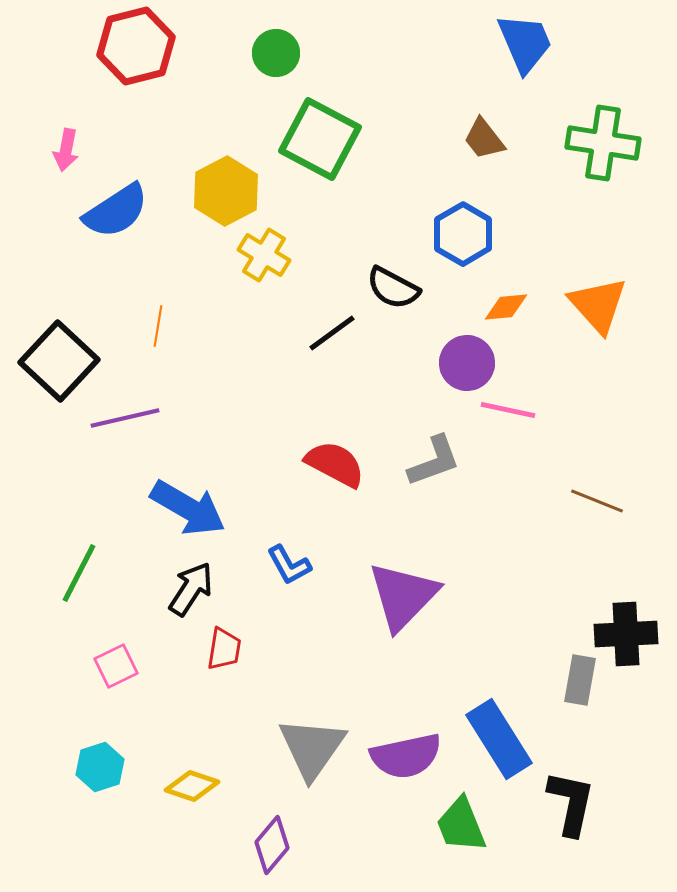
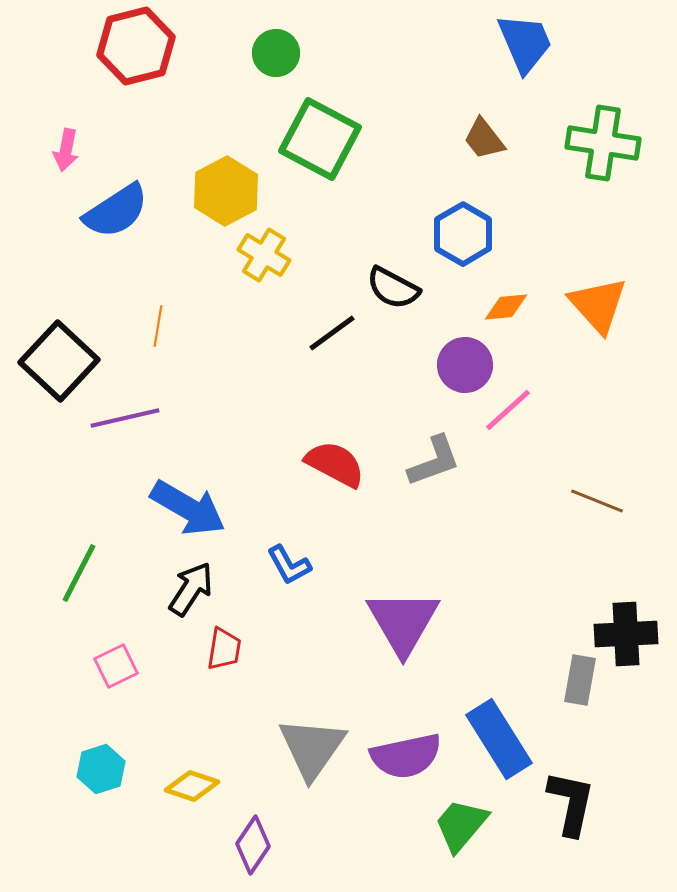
purple circle: moved 2 px left, 2 px down
pink line: rotated 54 degrees counterclockwise
purple triangle: moved 26 px down; rotated 14 degrees counterclockwise
cyan hexagon: moved 1 px right, 2 px down
green trapezoid: rotated 62 degrees clockwise
purple diamond: moved 19 px left; rotated 6 degrees counterclockwise
